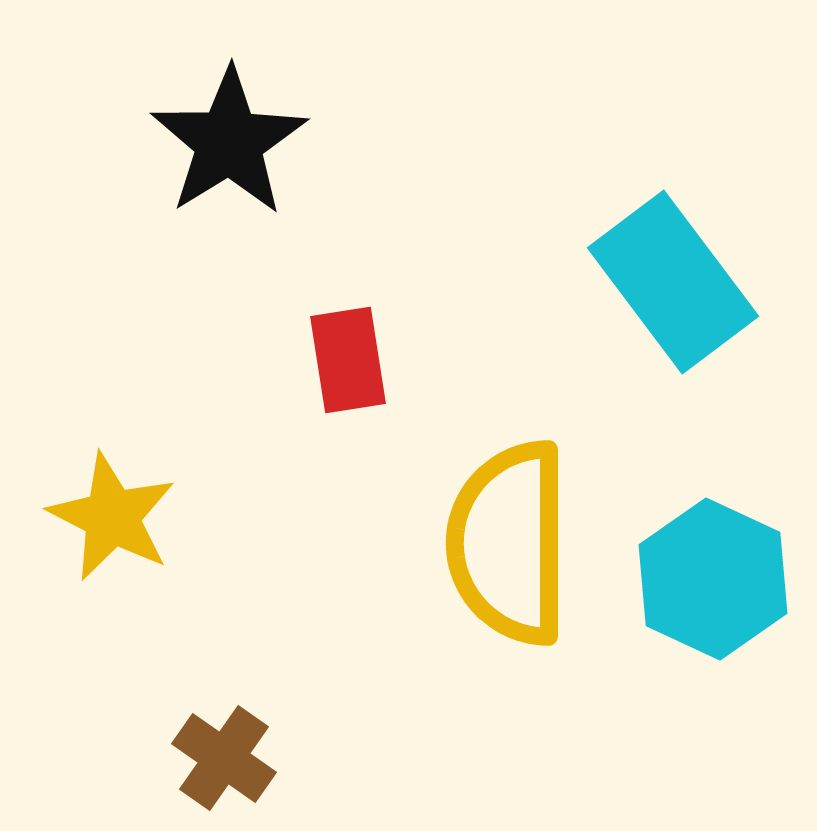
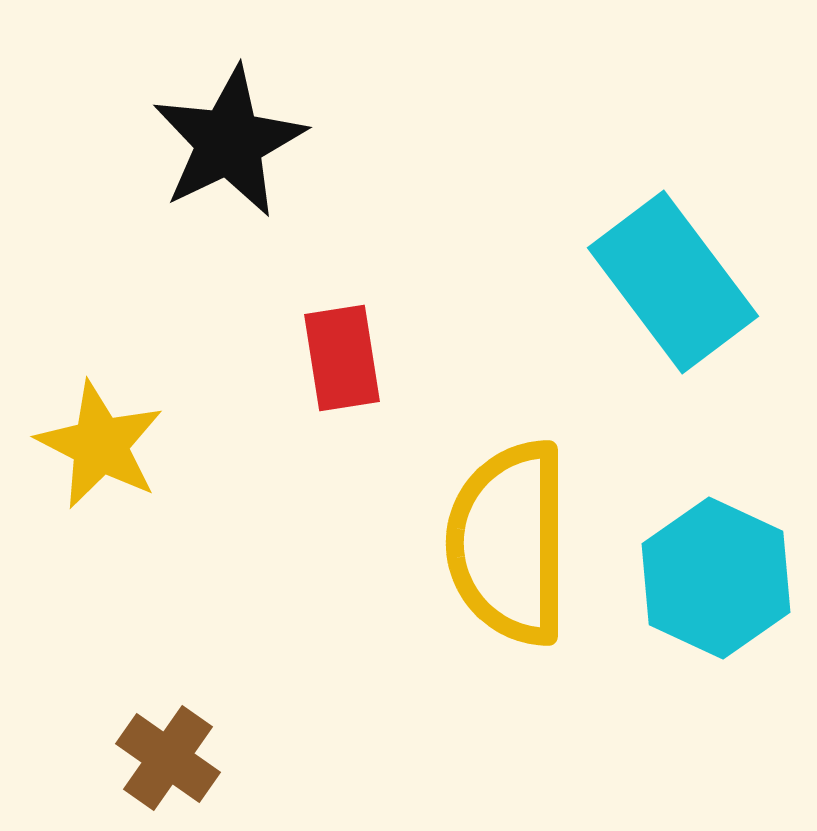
black star: rotated 6 degrees clockwise
red rectangle: moved 6 px left, 2 px up
yellow star: moved 12 px left, 72 px up
cyan hexagon: moved 3 px right, 1 px up
brown cross: moved 56 px left
